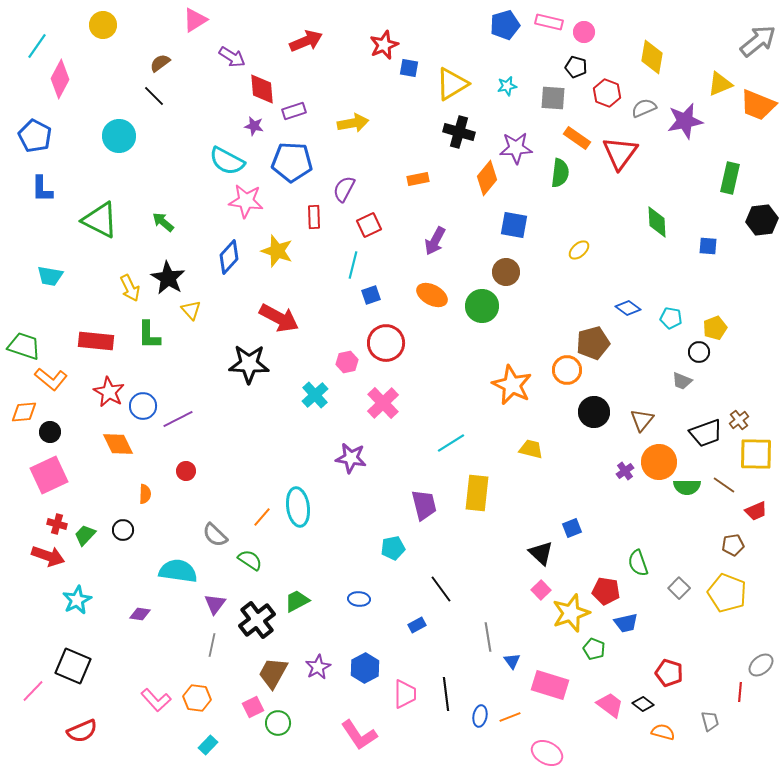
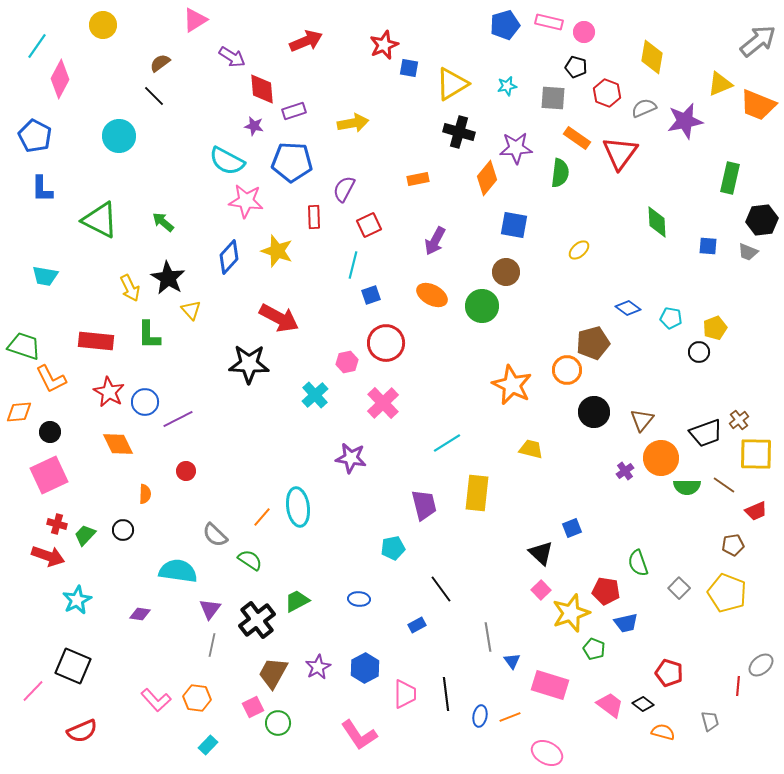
cyan trapezoid at (50, 276): moved 5 px left
orange L-shape at (51, 379): rotated 24 degrees clockwise
gray trapezoid at (682, 381): moved 66 px right, 129 px up
blue circle at (143, 406): moved 2 px right, 4 px up
orange diamond at (24, 412): moved 5 px left
cyan line at (451, 443): moved 4 px left
orange circle at (659, 462): moved 2 px right, 4 px up
purple triangle at (215, 604): moved 5 px left, 5 px down
red line at (740, 692): moved 2 px left, 6 px up
